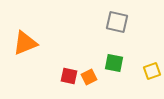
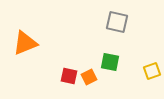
green square: moved 4 px left, 1 px up
